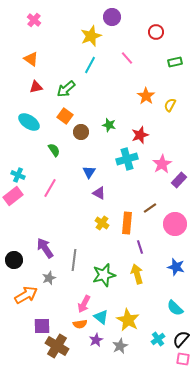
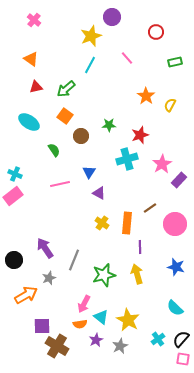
green star at (109, 125): rotated 16 degrees counterclockwise
brown circle at (81, 132): moved 4 px down
cyan cross at (18, 175): moved 3 px left, 1 px up
pink line at (50, 188): moved 10 px right, 4 px up; rotated 48 degrees clockwise
purple line at (140, 247): rotated 16 degrees clockwise
gray line at (74, 260): rotated 15 degrees clockwise
